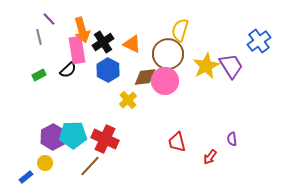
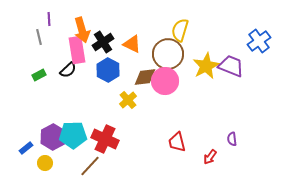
purple line: rotated 40 degrees clockwise
purple trapezoid: rotated 36 degrees counterclockwise
blue rectangle: moved 29 px up
